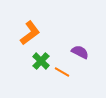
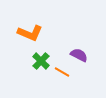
orange L-shape: rotated 60 degrees clockwise
purple semicircle: moved 1 px left, 3 px down
